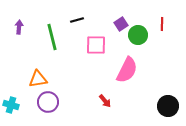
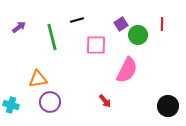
purple arrow: rotated 48 degrees clockwise
purple circle: moved 2 px right
